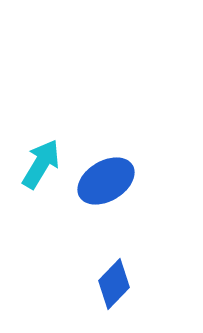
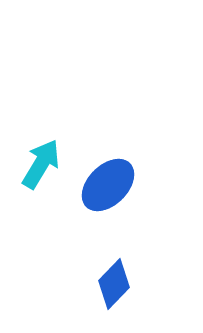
blue ellipse: moved 2 px right, 4 px down; rotated 14 degrees counterclockwise
